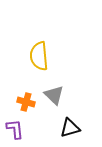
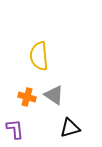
gray triangle: rotated 10 degrees counterclockwise
orange cross: moved 1 px right, 5 px up
